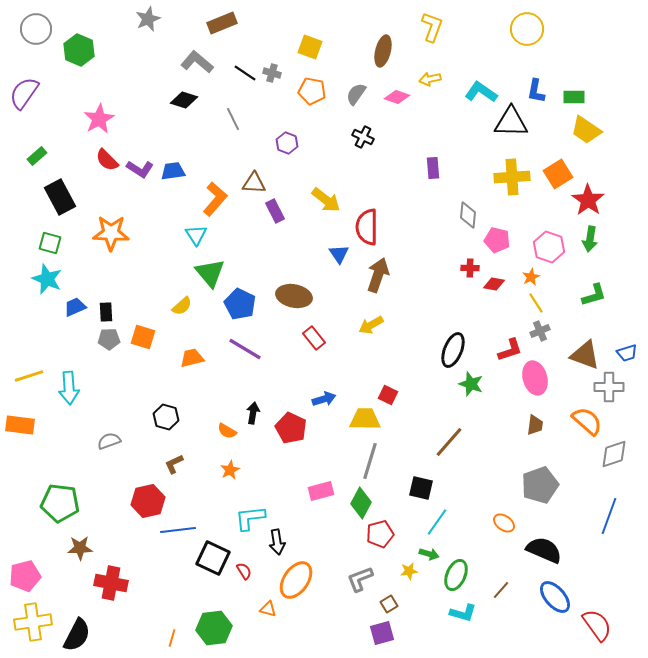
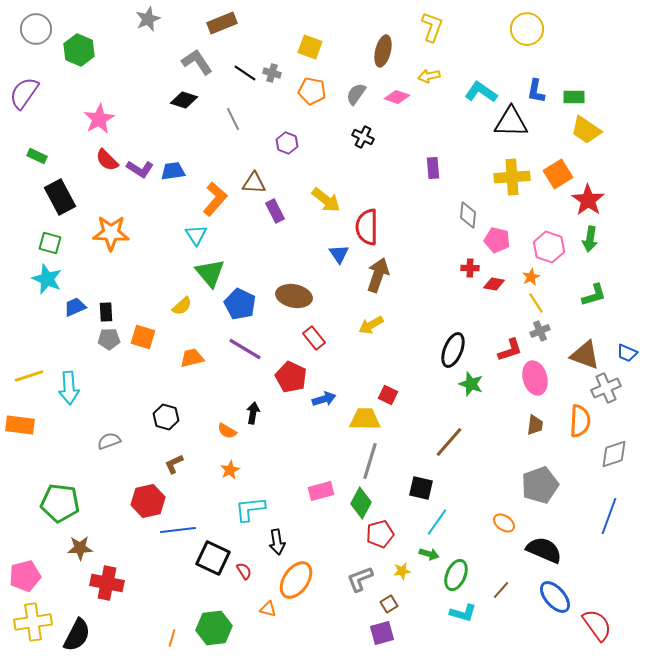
gray L-shape at (197, 62): rotated 16 degrees clockwise
yellow arrow at (430, 79): moved 1 px left, 3 px up
green rectangle at (37, 156): rotated 66 degrees clockwise
blue trapezoid at (627, 353): rotated 40 degrees clockwise
gray cross at (609, 387): moved 3 px left, 1 px down; rotated 24 degrees counterclockwise
orange semicircle at (587, 421): moved 7 px left; rotated 52 degrees clockwise
red pentagon at (291, 428): moved 51 px up
cyan L-shape at (250, 518): moved 9 px up
yellow star at (409, 571): moved 7 px left
red cross at (111, 583): moved 4 px left
